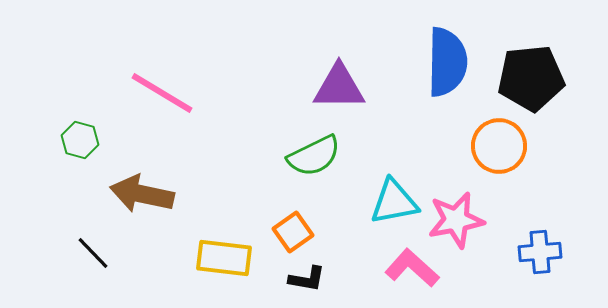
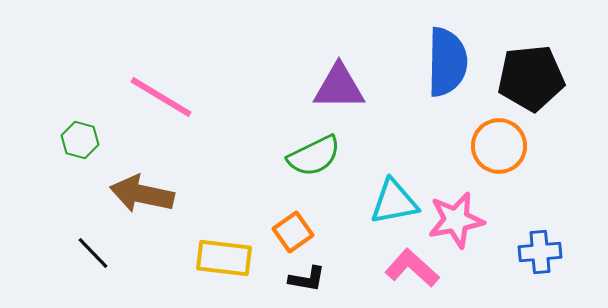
pink line: moved 1 px left, 4 px down
